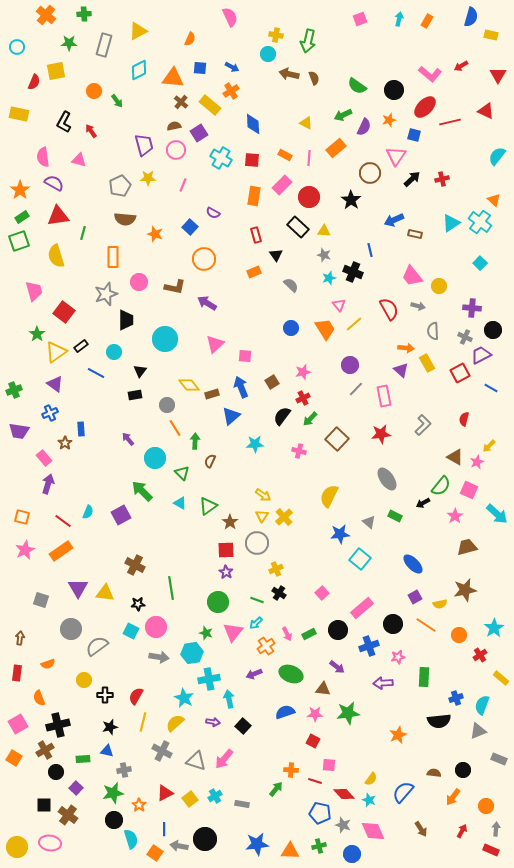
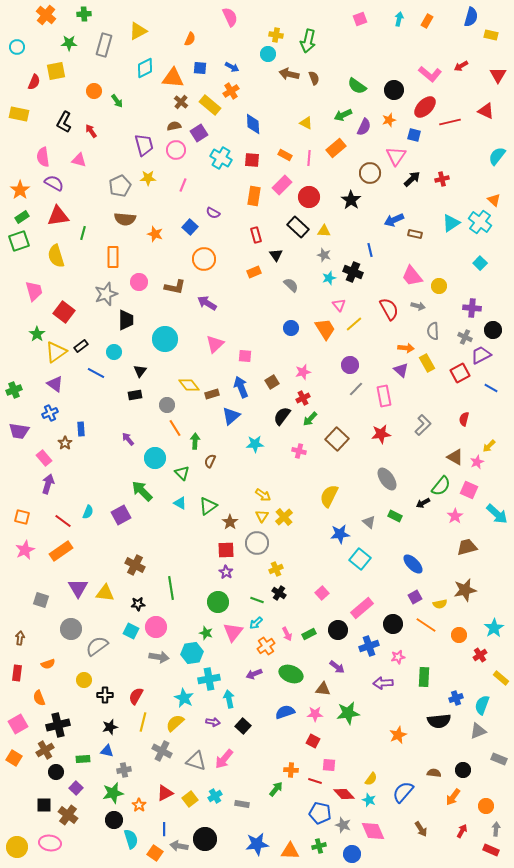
cyan diamond at (139, 70): moved 6 px right, 2 px up
